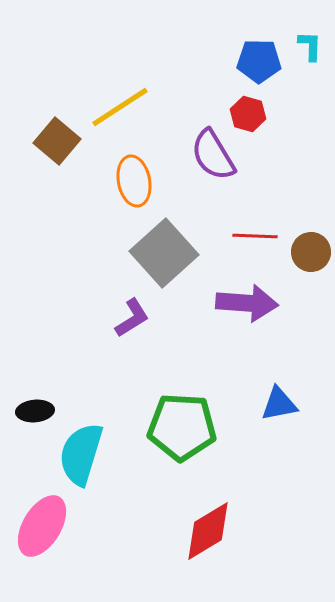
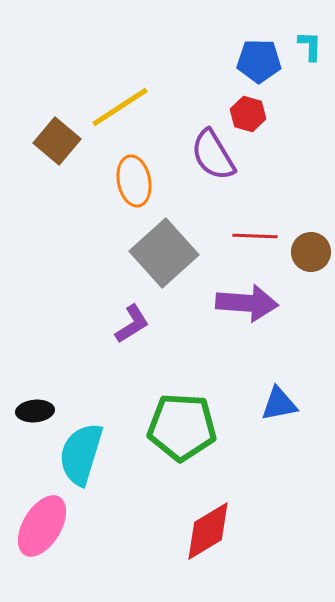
purple L-shape: moved 6 px down
